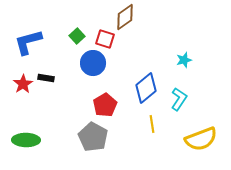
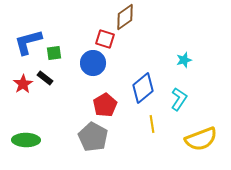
green square: moved 23 px left, 17 px down; rotated 35 degrees clockwise
black rectangle: moved 1 px left; rotated 28 degrees clockwise
blue diamond: moved 3 px left
